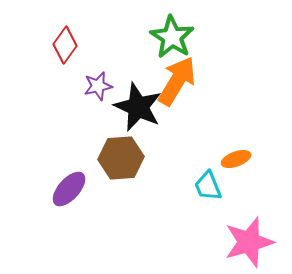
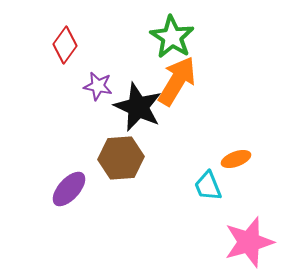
purple star: rotated 24 degrees clockwise
